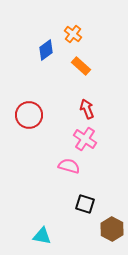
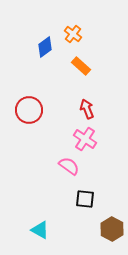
blue diamond: moved 1 px left, 3 px up
red circle: moved 5 px up
pink semicircle: rotated 20 degrees clockwise
black square: moved 5 px up; rotated 12 degrees counterclockwise
cyan triangle: moved 2 px left, 6 px up; rotated 18 degrees clockwise
